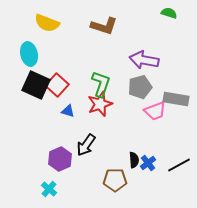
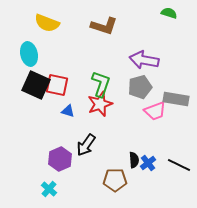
red square: rotated 30 degrees counterclockwise
black line: rotated 55 degrees clockwise
